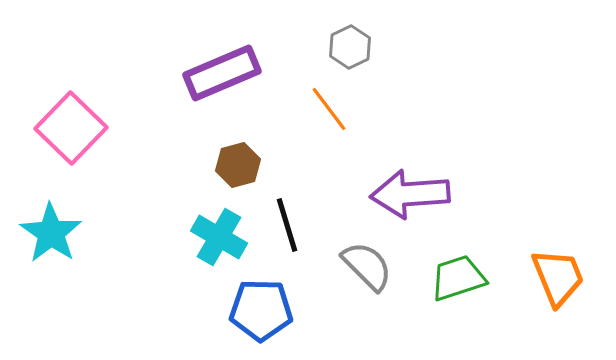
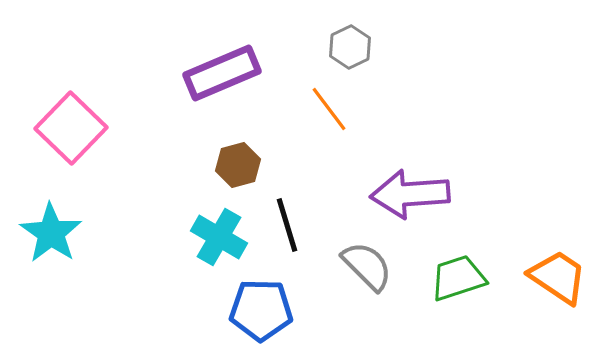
orange trapezoid: rotated 34 degrees counterclockwise
